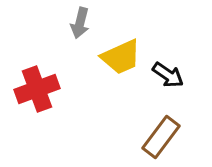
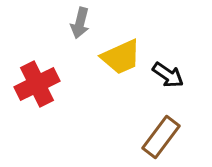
red cross: moved 5 px up; rotated 6 degrees counterclockwise
